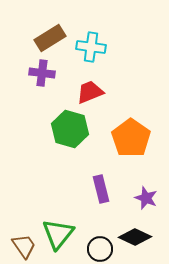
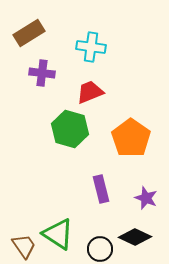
brown rectangle: moved 21 px left, 5 px up
green triangle: rotated 36 degrees counterclockwise
